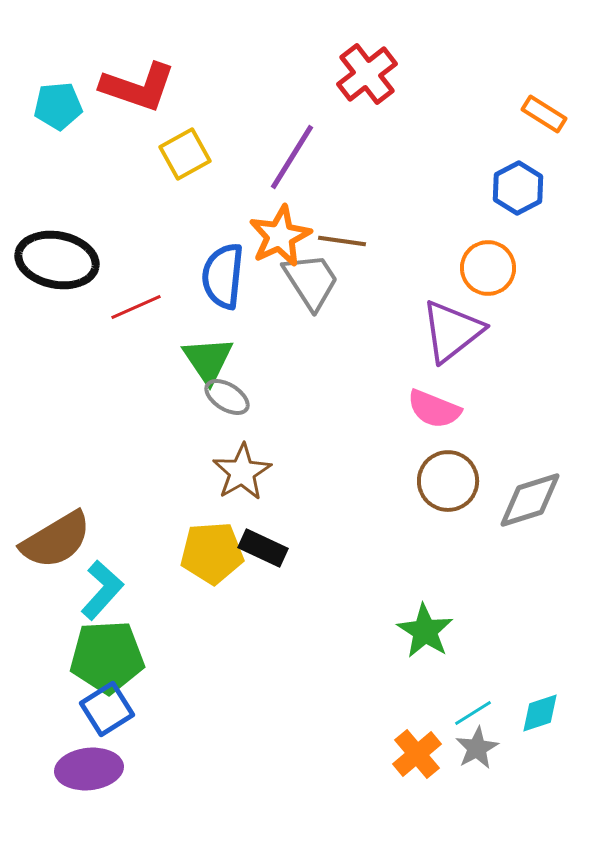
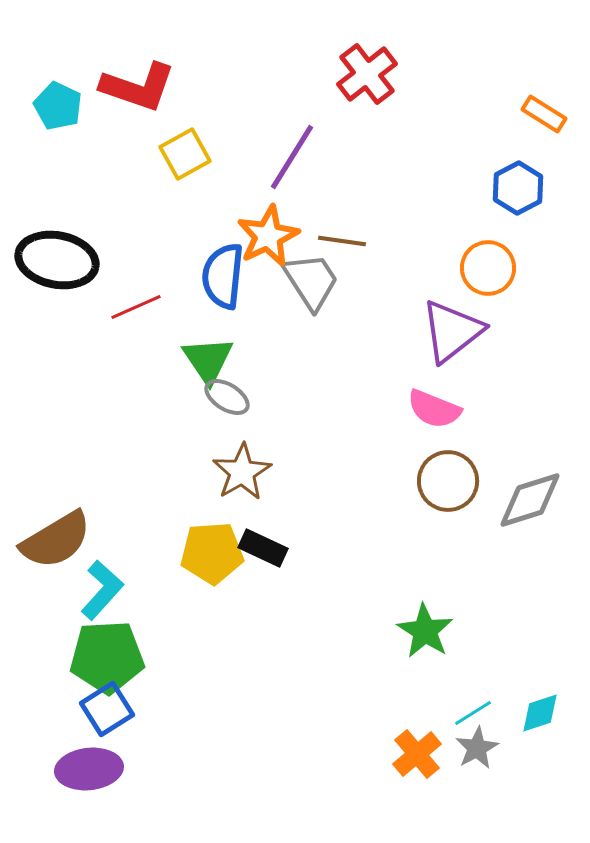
cyan pentagon: rotated 30 degrees clockwise
orange star: moved 12 px left
